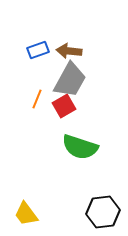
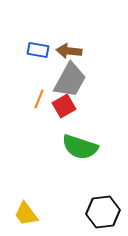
blue rectangle: rotated 30 degrees clockwise
orange line: moved 2 px right
